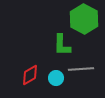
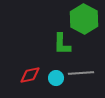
green L-shape: moved 1 px up
gray line: moved 4 px down
red diamond: rotated 20 degrees clockwise
